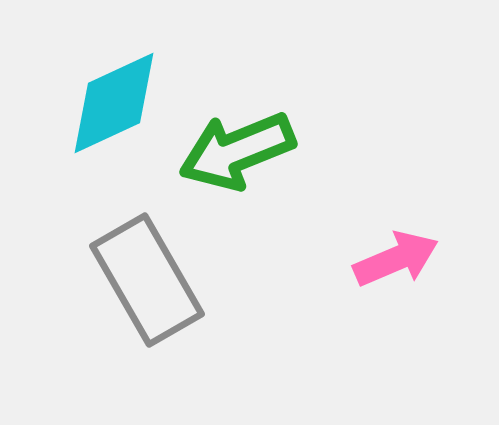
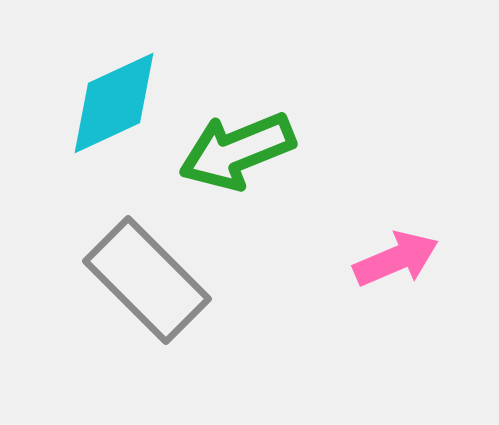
gray rectangle: rotated 15 degrees counterclockwise
